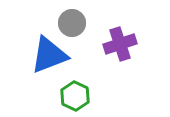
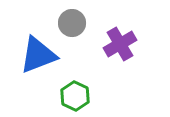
purple cross: rotated 12 degrees counterclockwise
blue triangle: moved 11 px left
